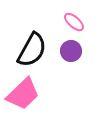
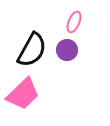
pink ellipse: rotated 70 degrees clockwise
purple circle: moved 4 px left, 1 px up
